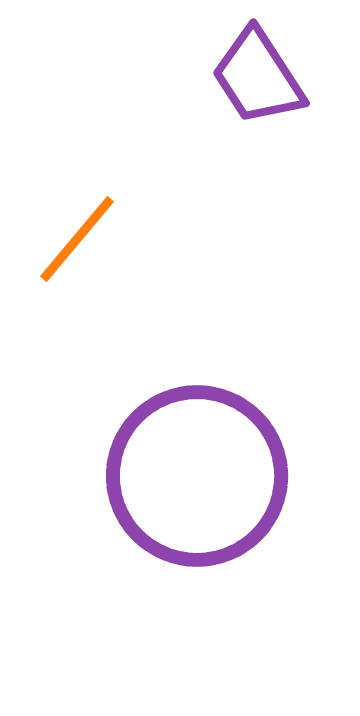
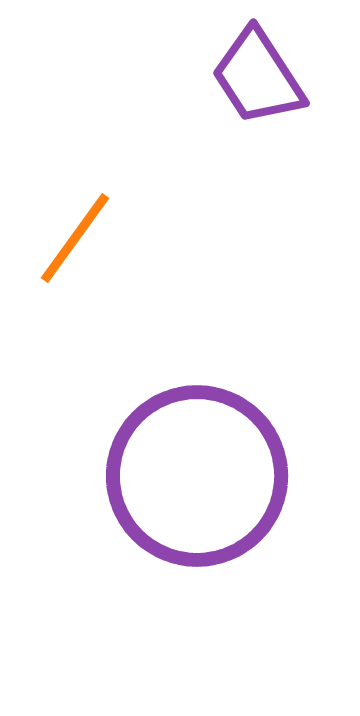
orange line: moved 2 px left, 1 px up; rotated 4 degrees counterclockwise
